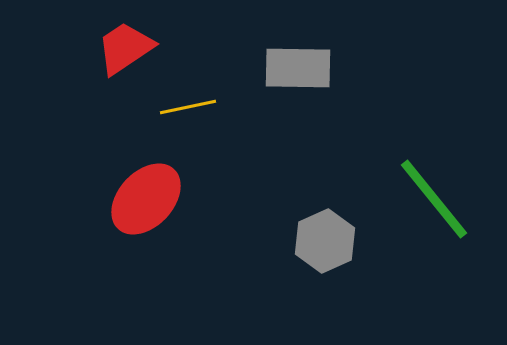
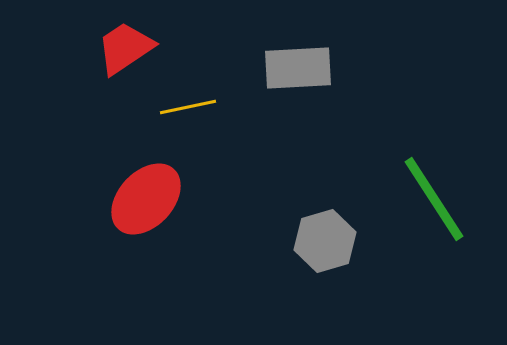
gray rectangle: rotated 4 degrees counterclockwise
green line: rotated 6 degrees clockwise
gray hexagon: rotated 8 degrees clockwise
